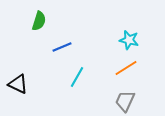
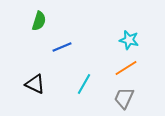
cyan line: moved 7 px right, 7 px down
black triangle: moved 17 px right
gray trapezoid: moved 1 px left, 3 px up
